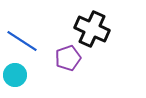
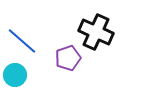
black cross: moved 4 px right, 3 px down
blue line: rotated 8 degrees clockwise
